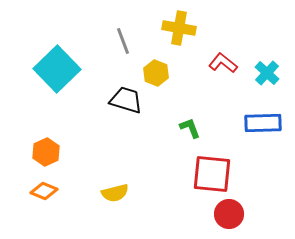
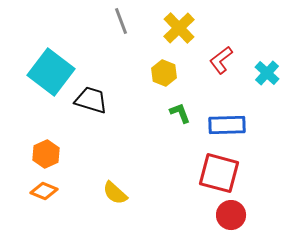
yellow cross: rotated 36 degrees clockwise
gray line: moved 2 px left, 20 px up
red L-shape: moved 2 px left, 3 px up; rotated 76 degrees counterclockwise
cyan square: moved 6 px left, 3 px down; rotated 9 degrees counterclockwise
yellow hexagon: moved 8 px right
black trapezoid: moved 35 px left
blue rectangle: moved 36 px left, 2 px down
green L-shape: moved 10 px left, 15 px up
orange hexagon: moved 2 px down
red square: moved 7 px right, 1 px up; rotated 9 degrees clockwise
yellow semicircle: rotated 56 degrees clockwise
red circle: moved 2 px right, 1 px down
